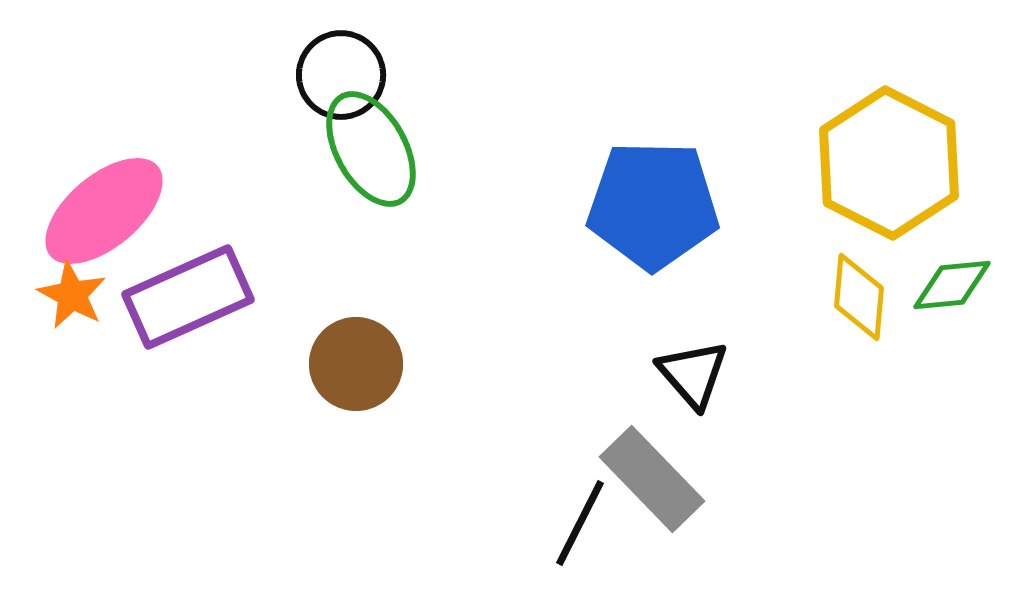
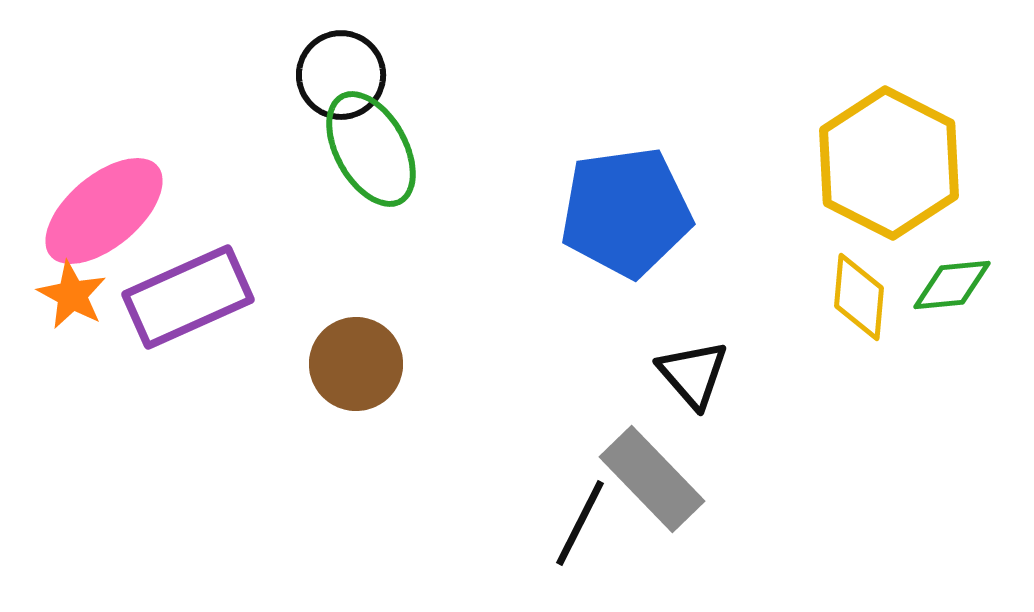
blue pentagon: moved 27 px left, 7 px down; rotated 9 degrees counterclockwise
